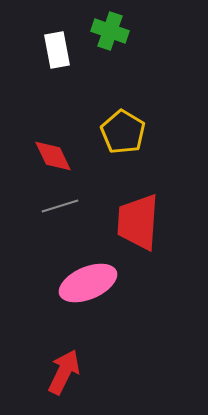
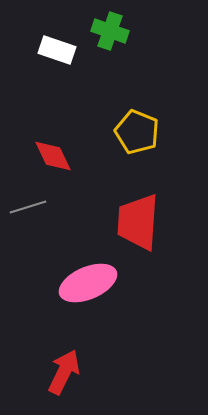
white rectangle: rotated 60 degrees counterclockwise
yellow pentagon: moved 14 px right; rotated 9 degrees counterclockwise
gray line: moved 32 px left, 1 px down
